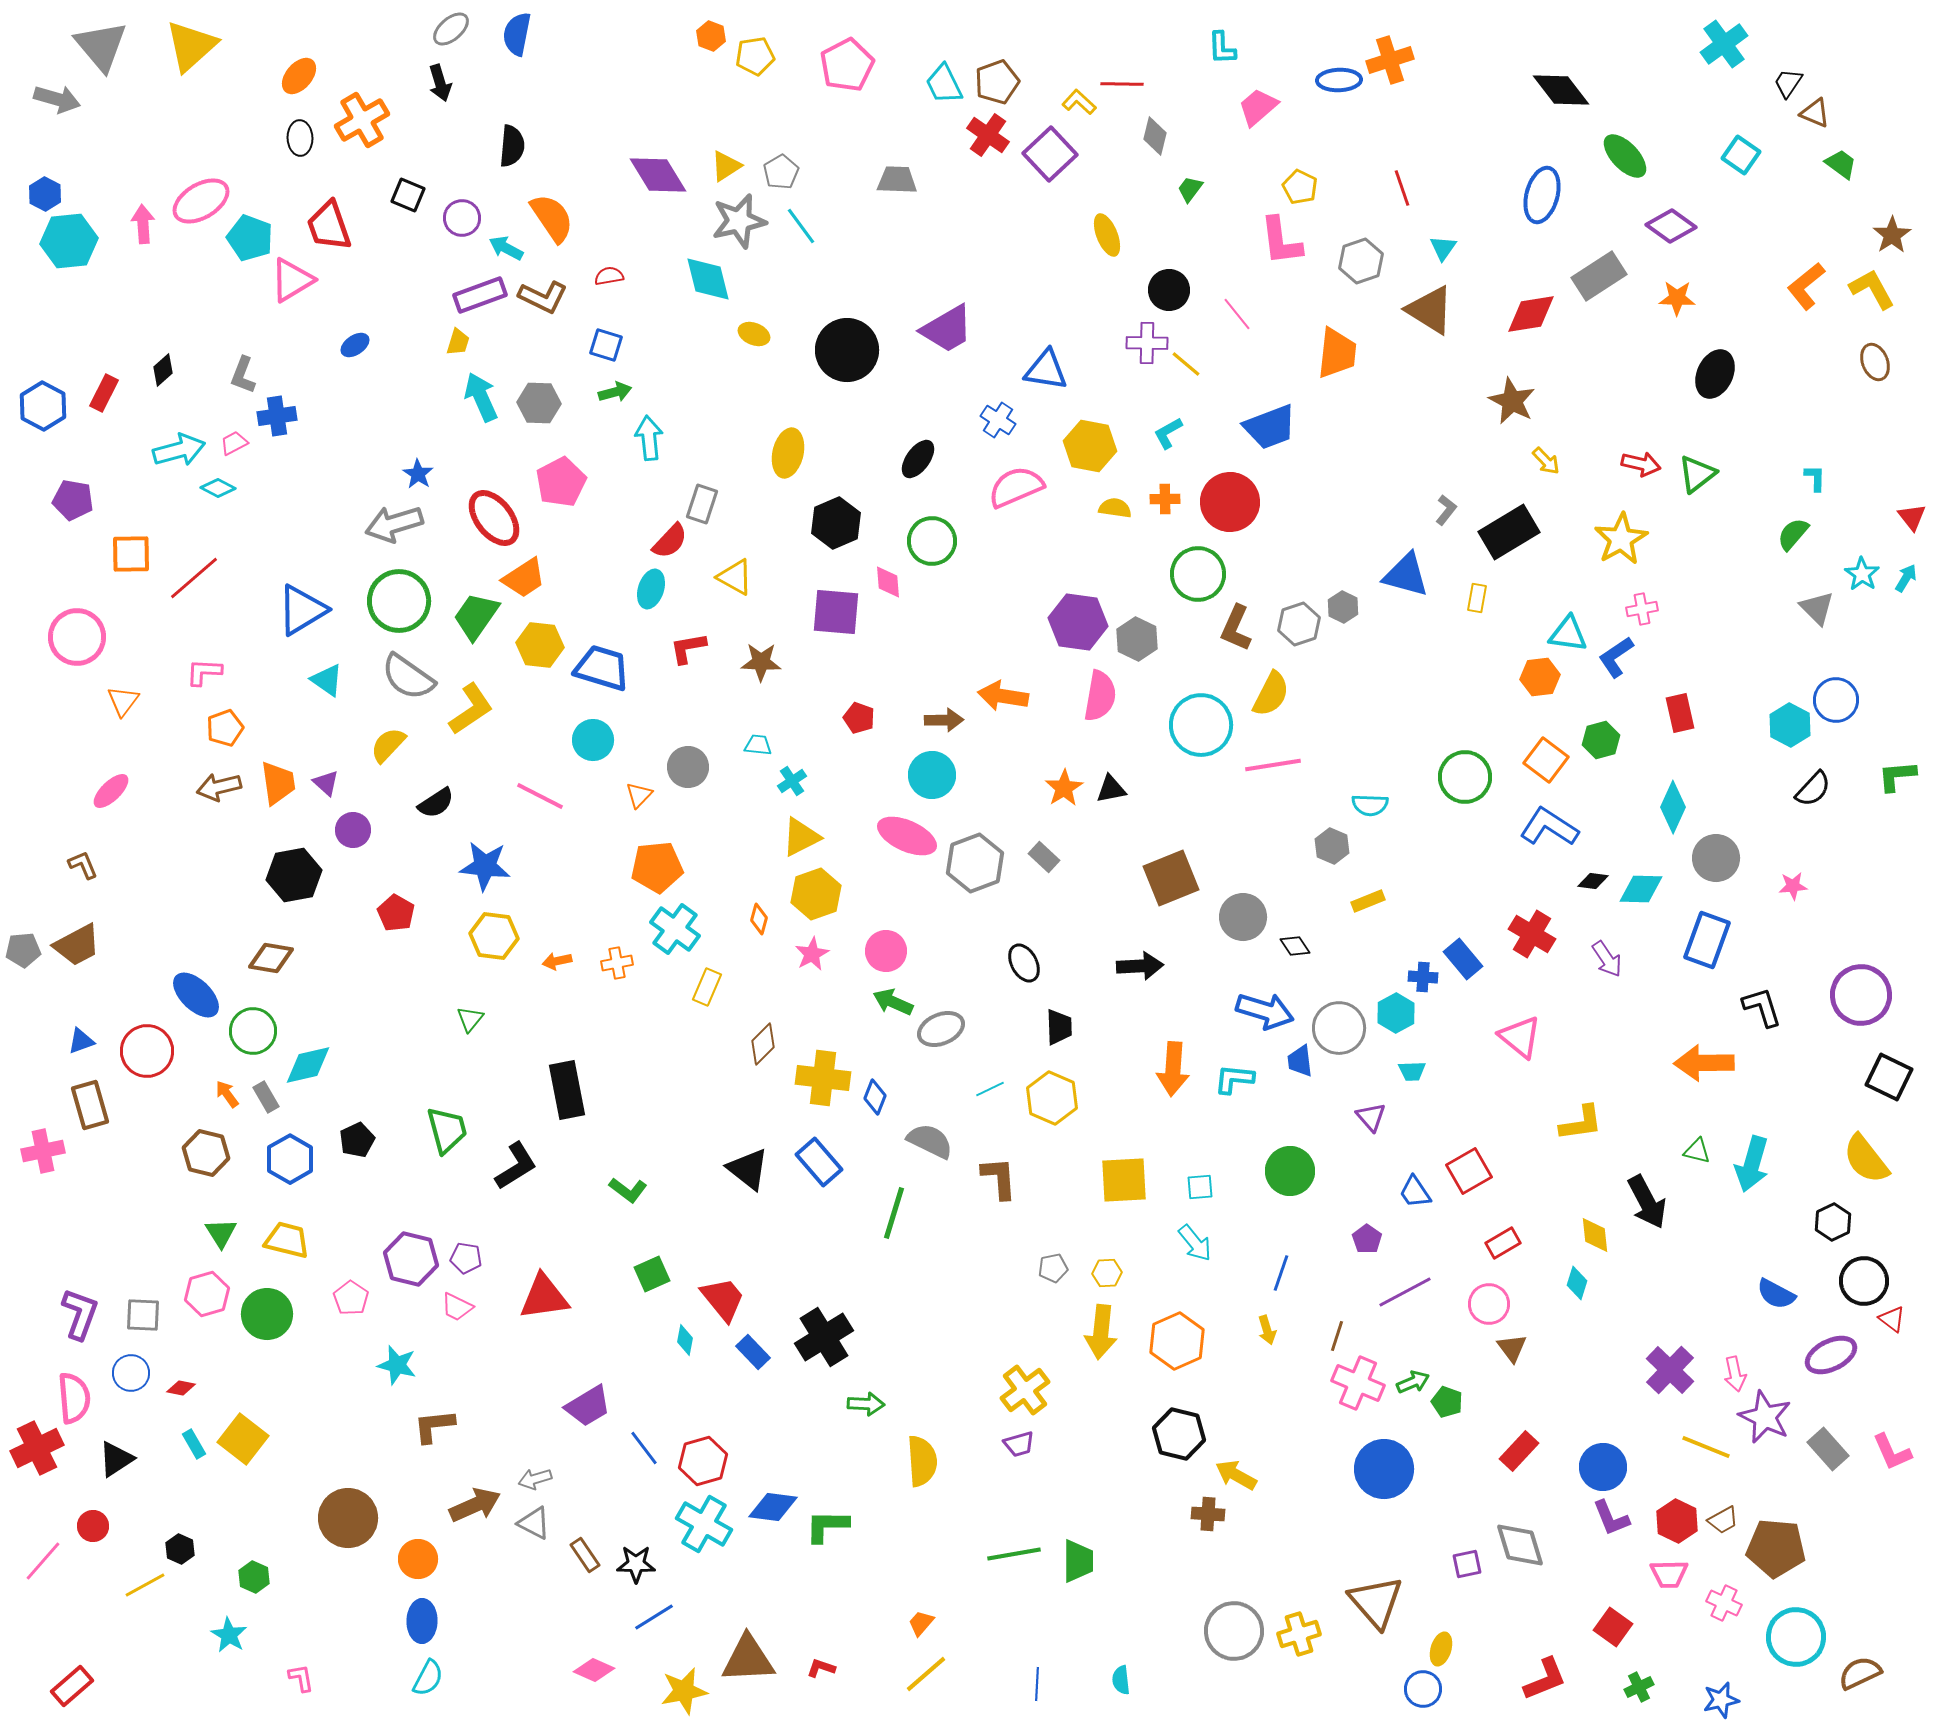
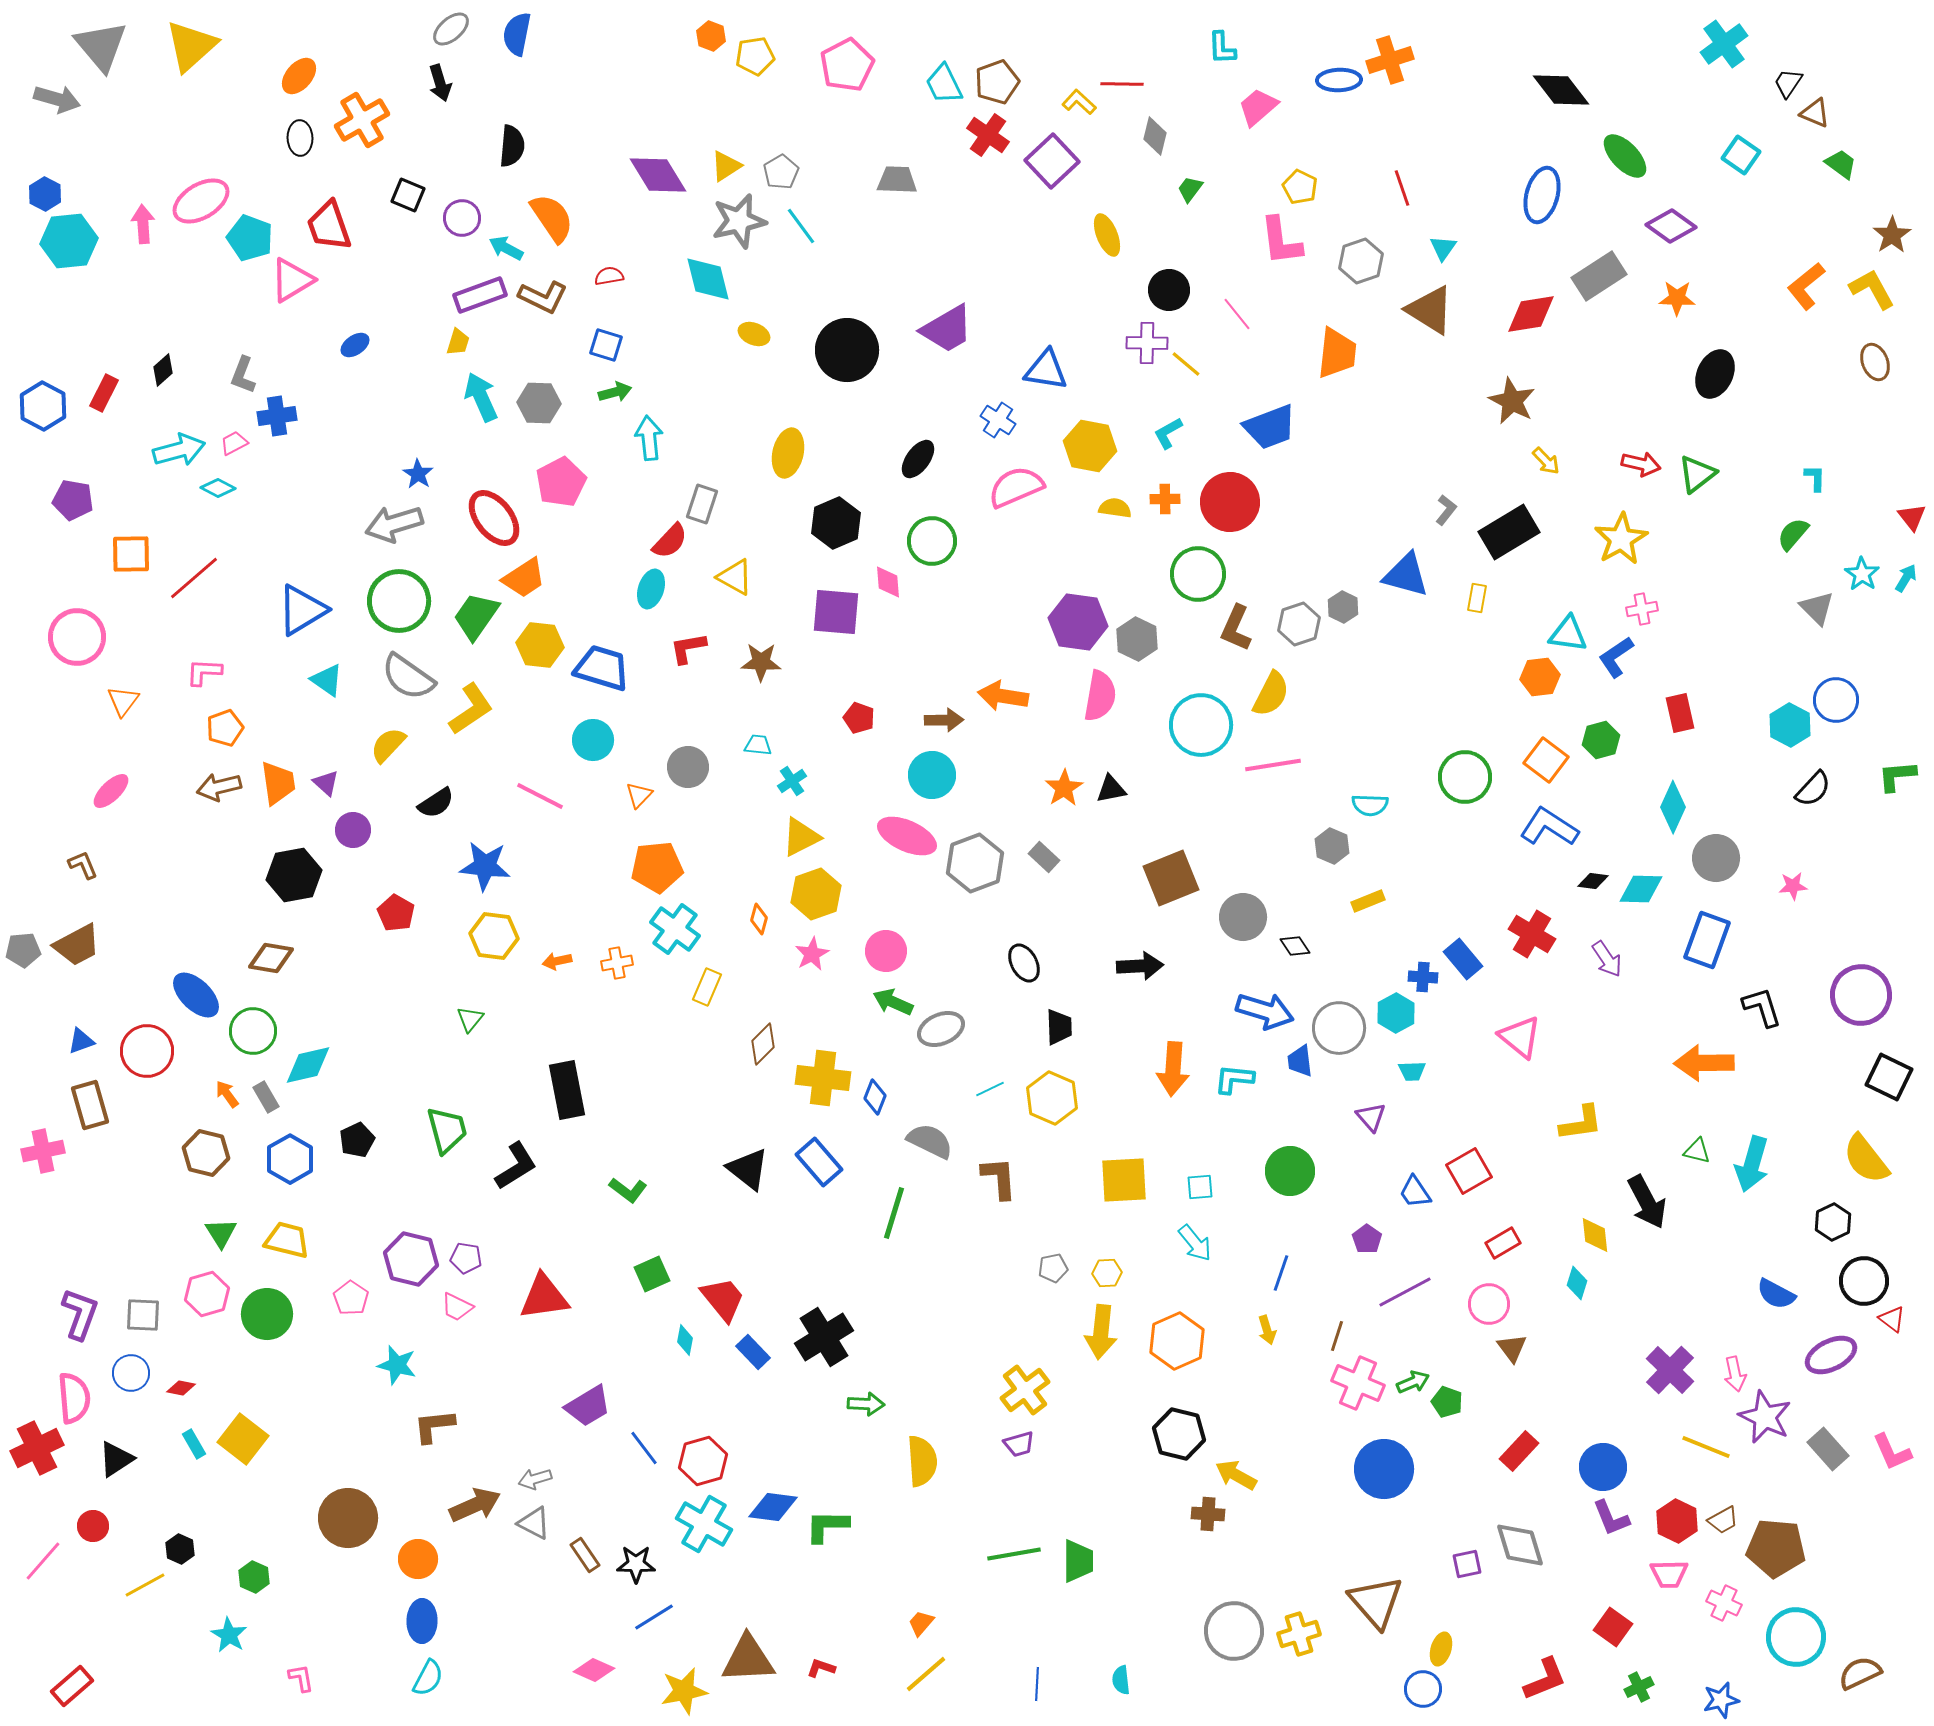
purple square at (1050, 154): moved 2 px right, 7 px down
